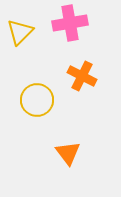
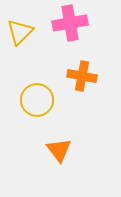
orange cross: rotated 16 degrees counterclockwise
orange triangle: moved 9 px left, 3 px up
